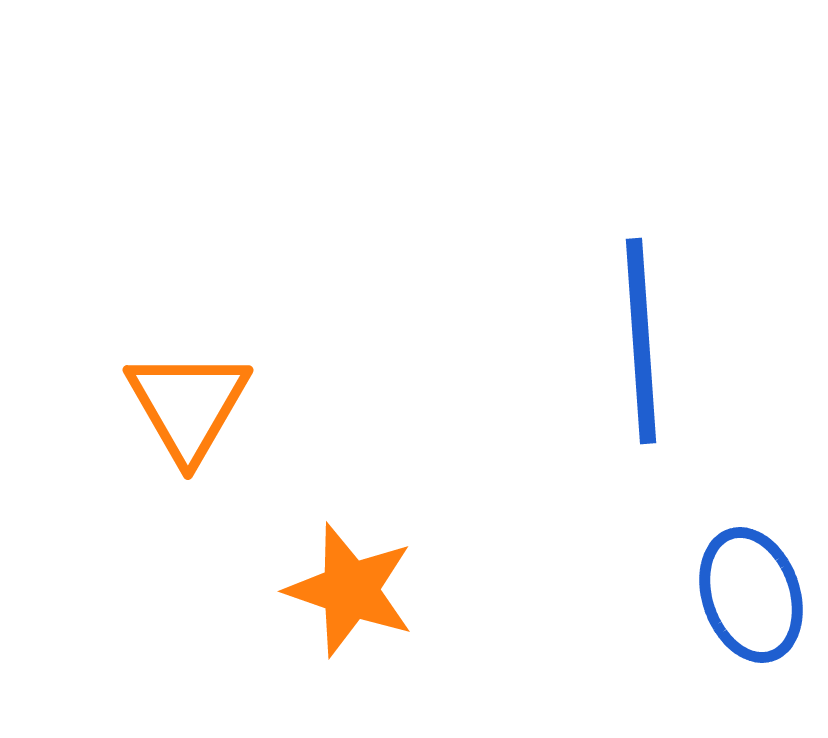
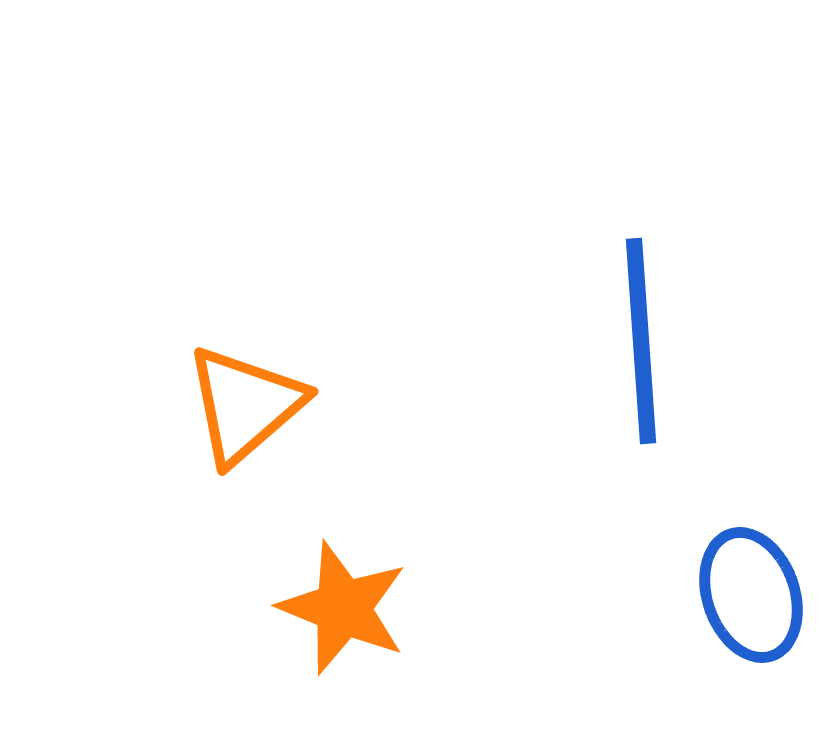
orange triangle: moved 57 px right; rotated 19 degrees clockwise
orange star: moved 7 px left, 18 px down; rotated 3 degrees clockwise
